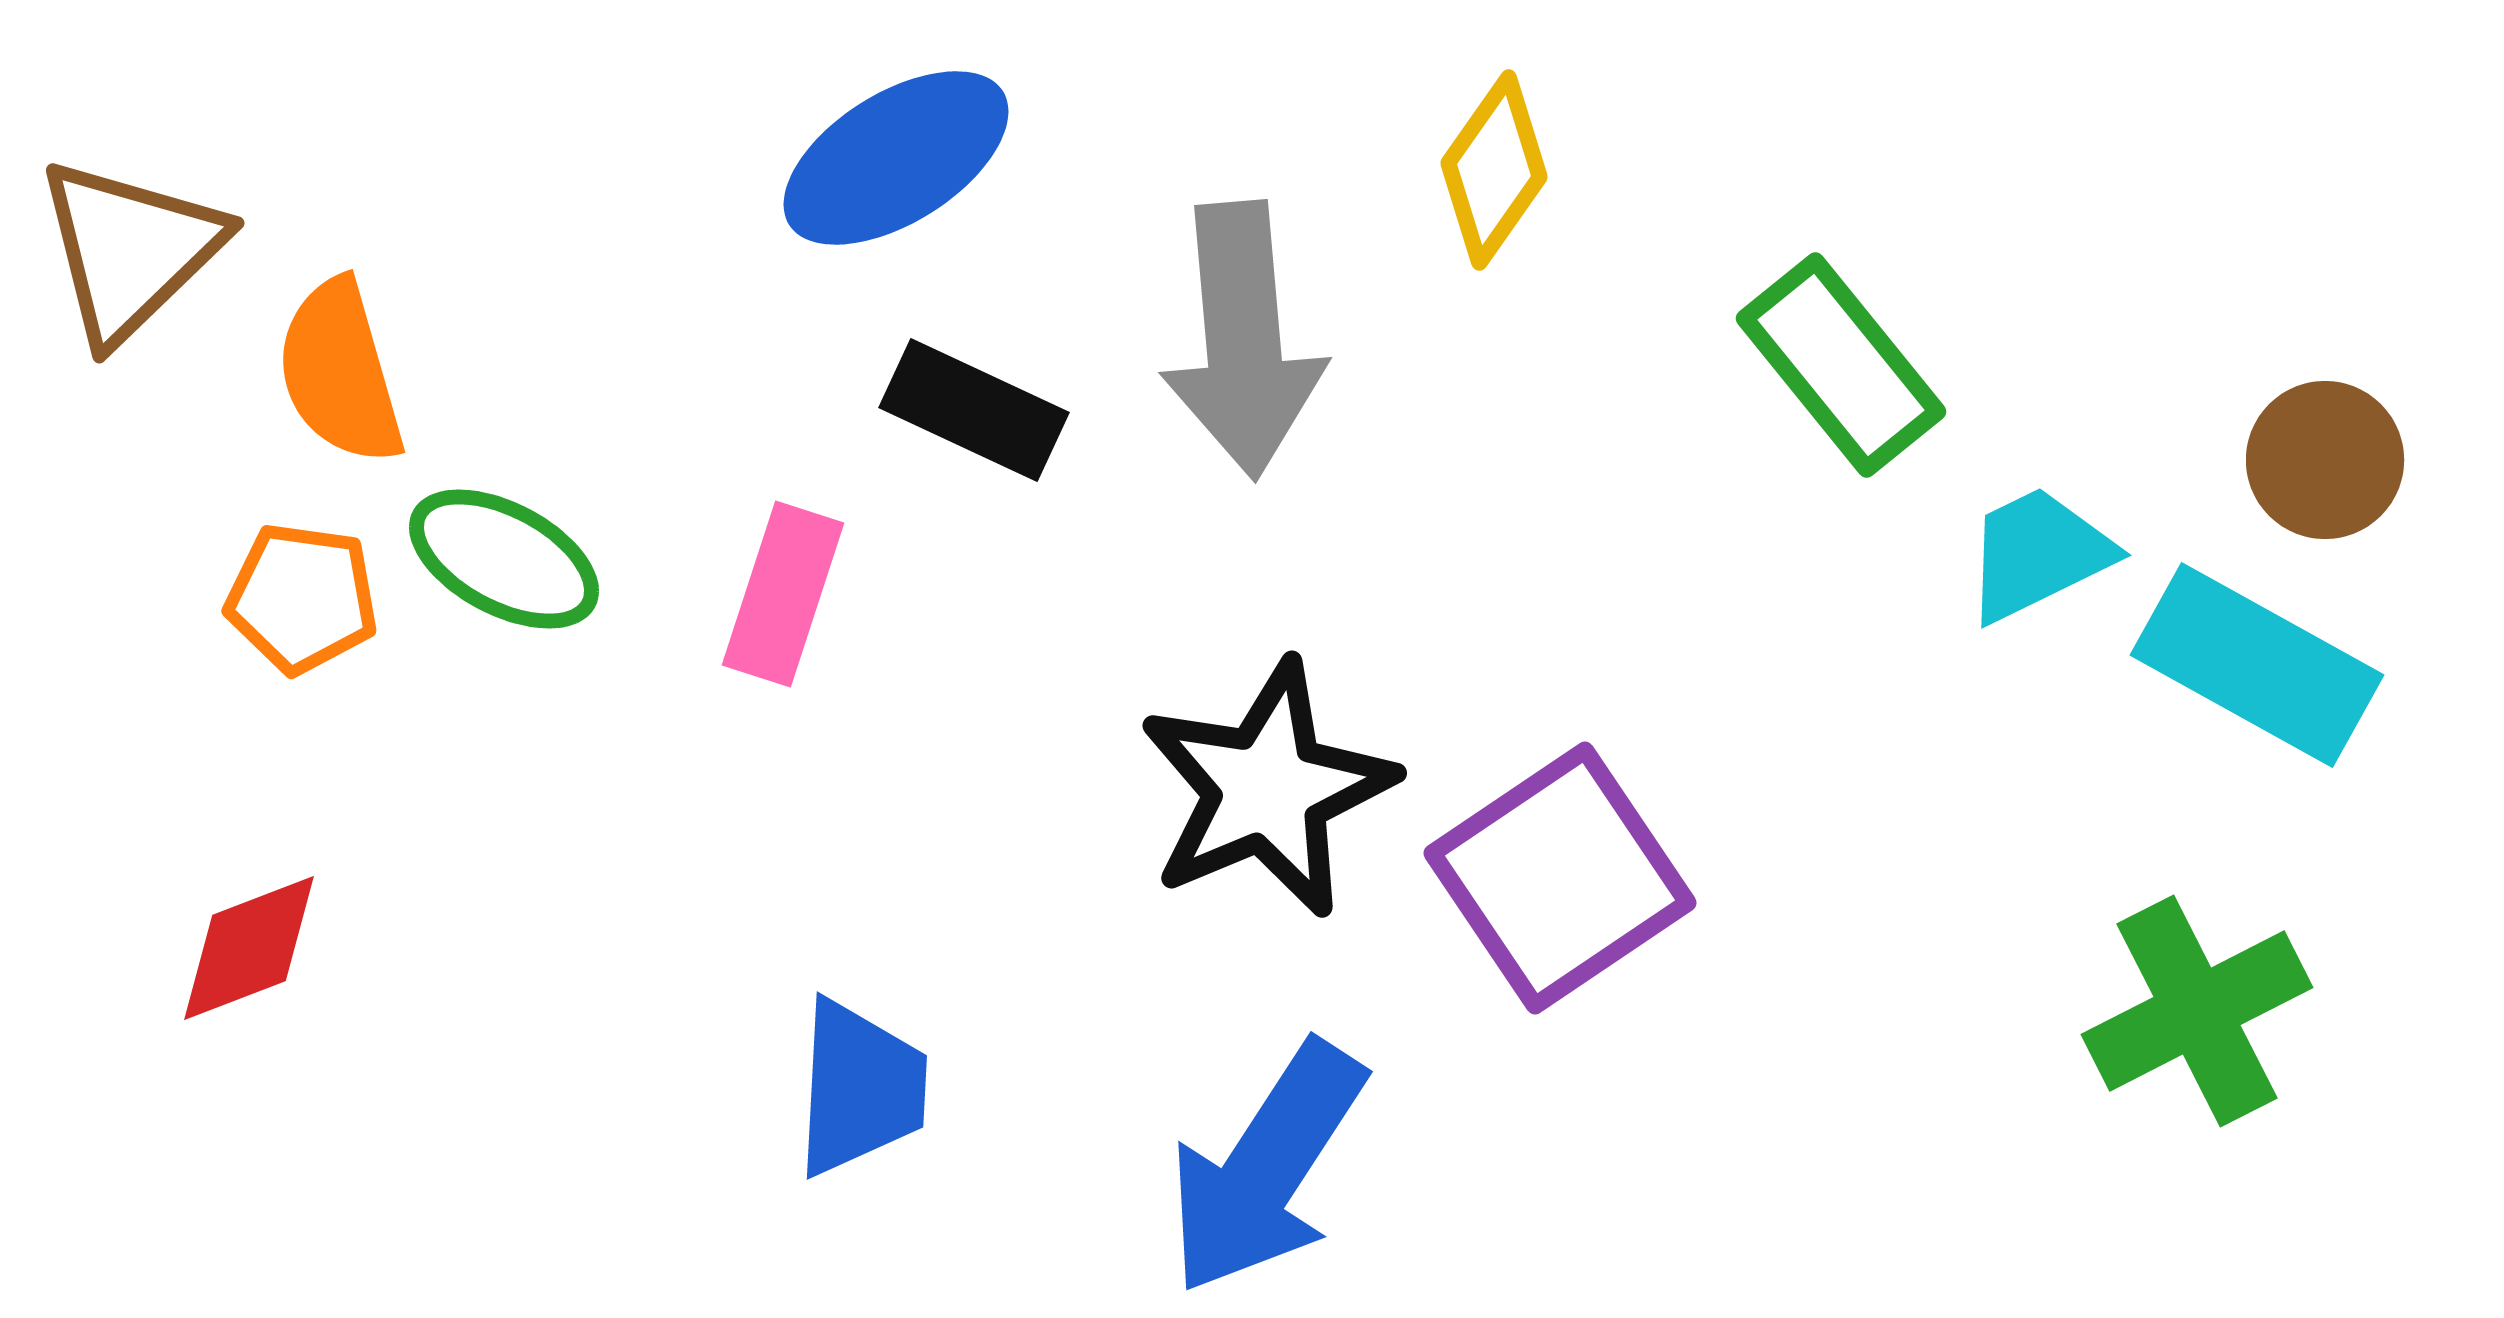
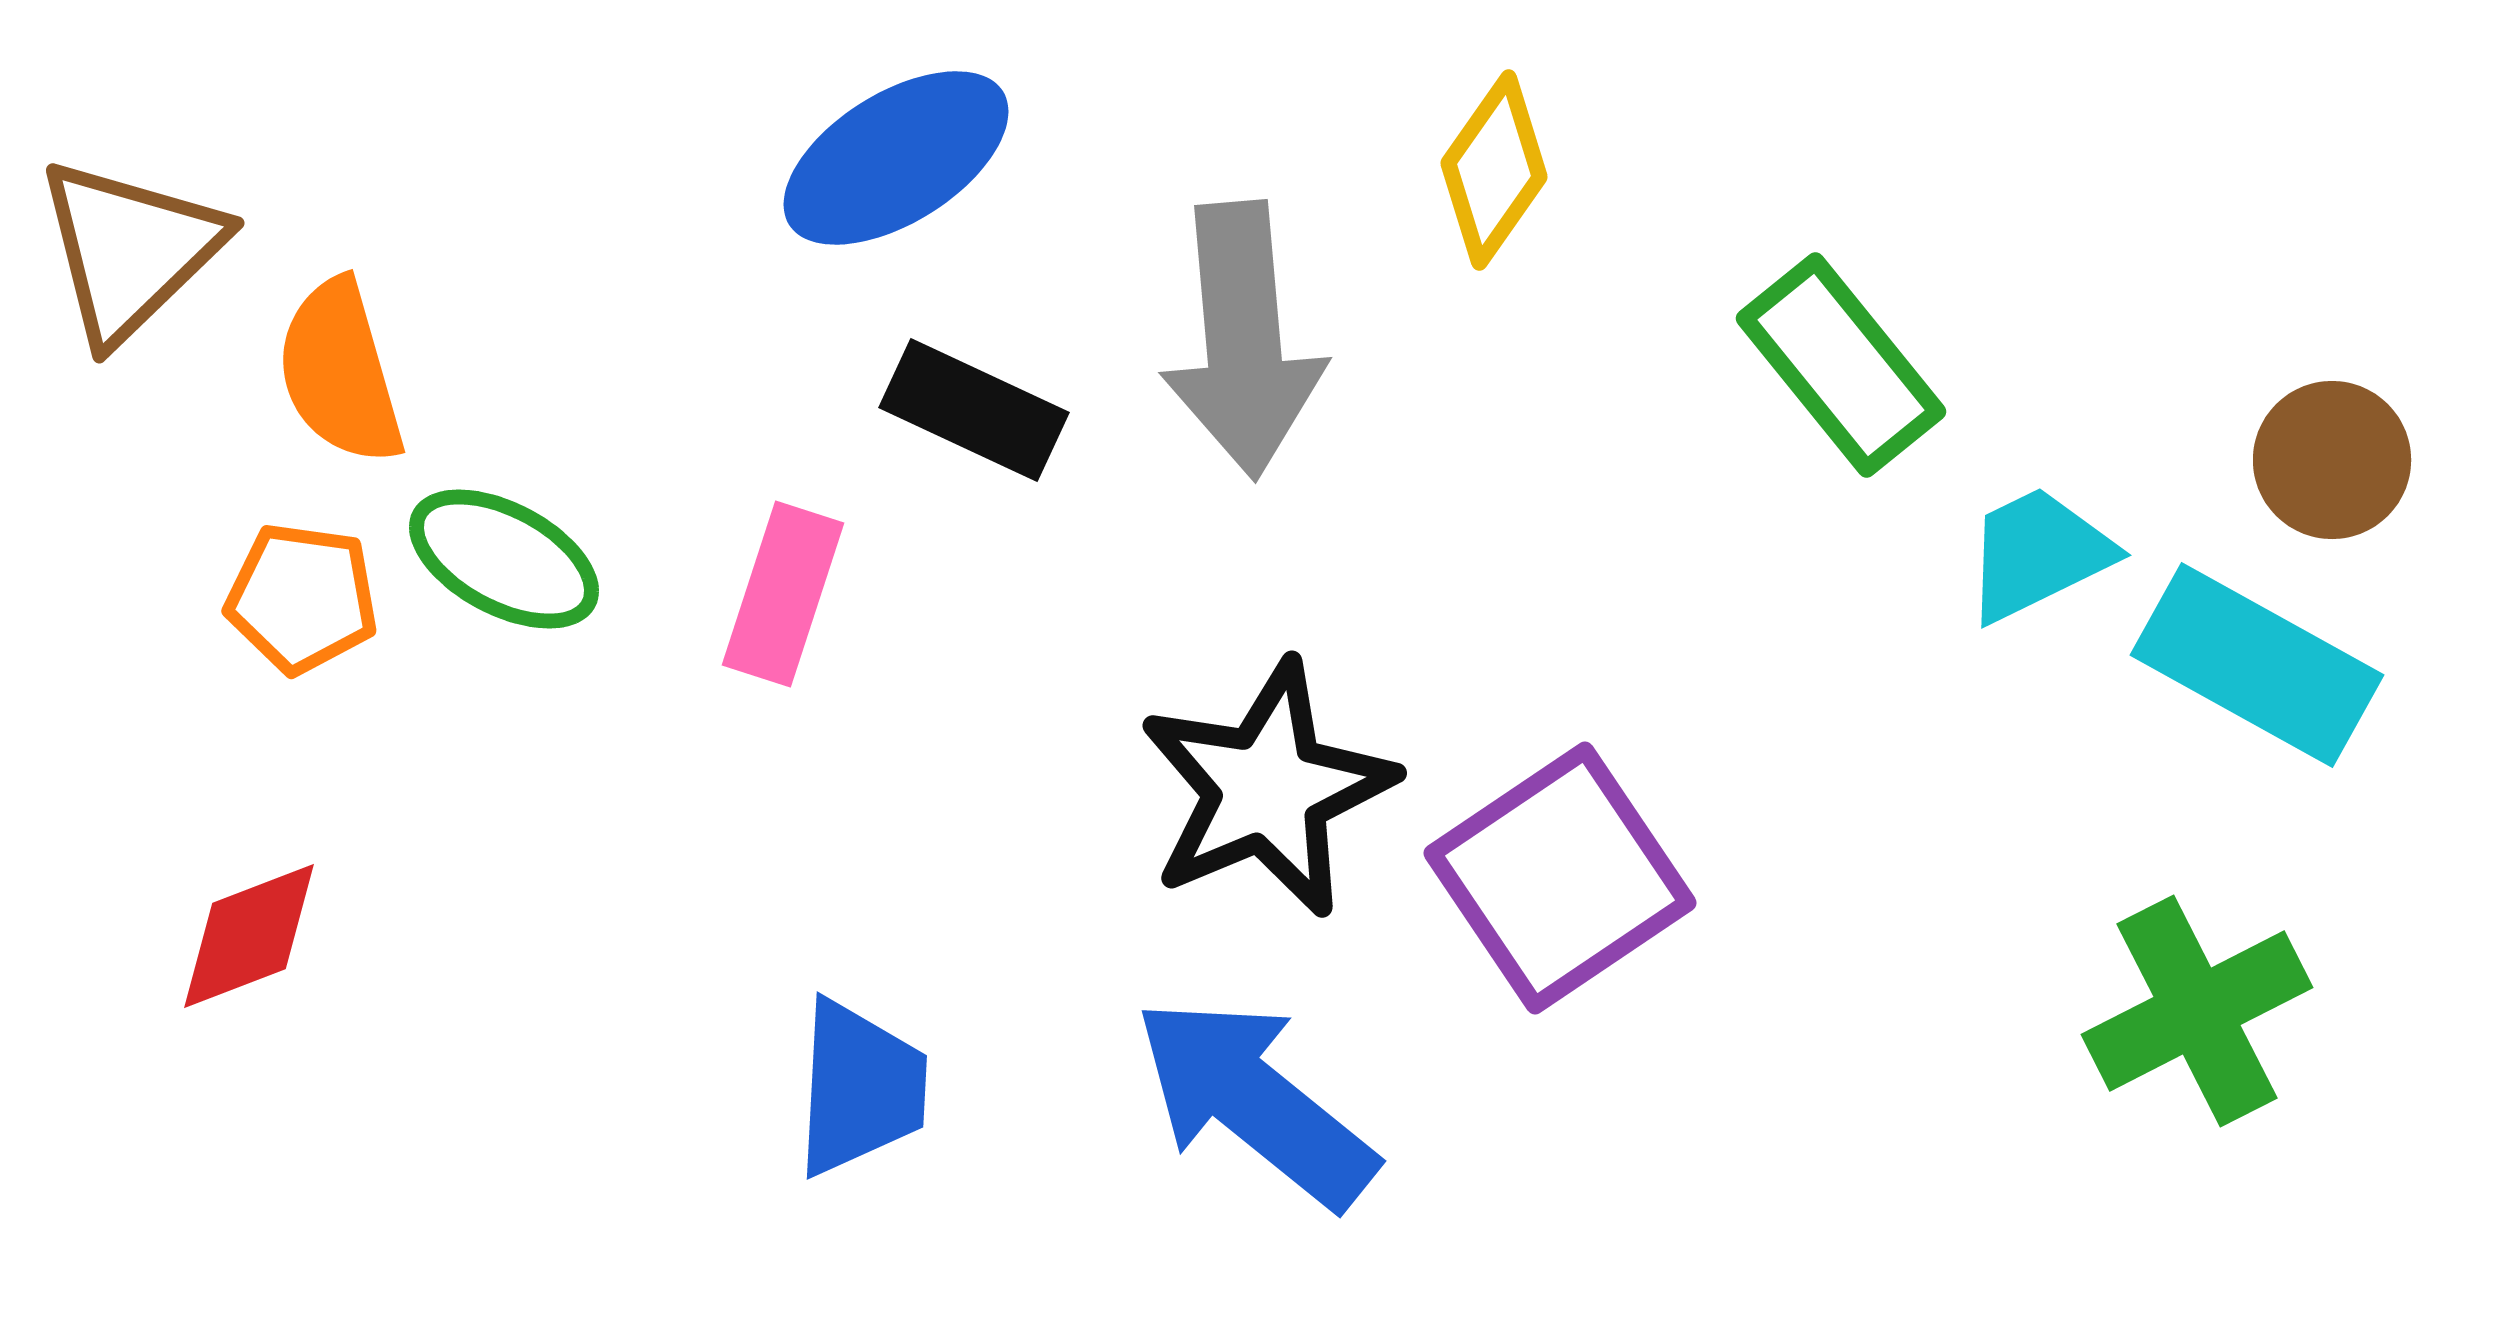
brown circle: moved 7 px right
red diamond: moved 12 px up
blue arrow: moved 11 px left, 66 px up; rotated 96 degrees clockwise
